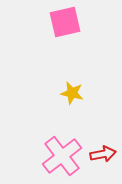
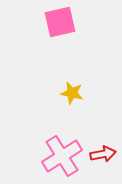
pink square: moved 5 px left
pink cross: rotated 6 degrees clockwise
